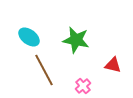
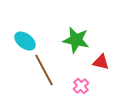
cyan ellipse: moved 4 px left, 4 px down
red triangle: moved 12 px left, 3 px up
pink cross: moved 2 px left
